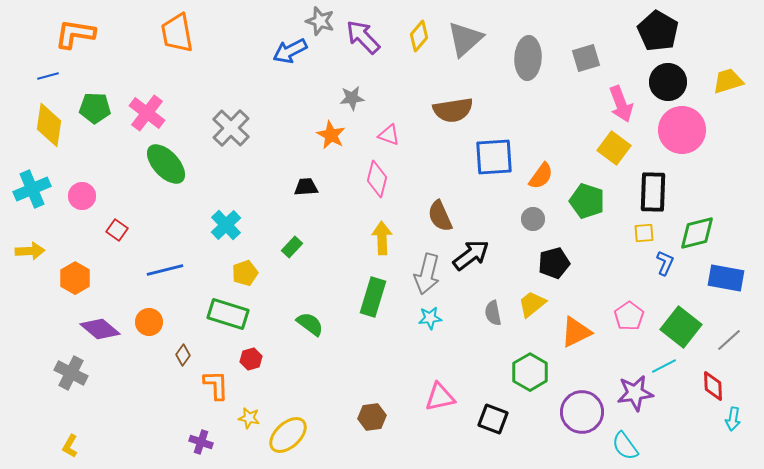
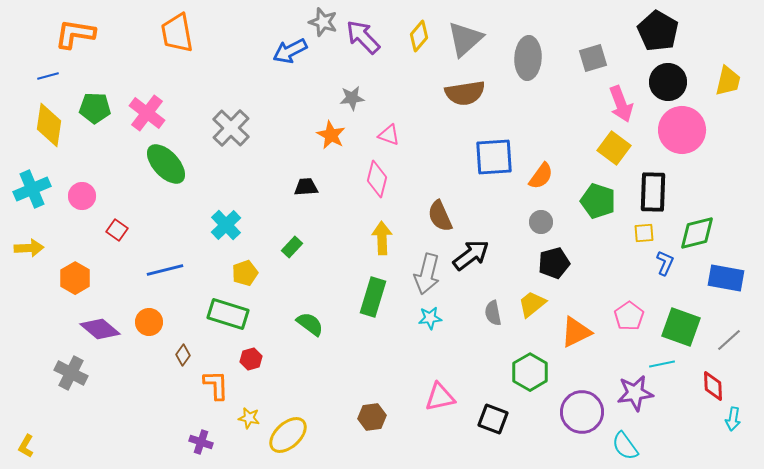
gray star at (320, 21): moved 3 px right, 1 px down
gray square at (586, 58): moved 7 px right
yellow trapezoid at (728, 81): rotated 120 degrees clockwise
brown semicircle at (453, 110): moved 12 px right, 17 px up
green pentagon at (587, 201): moved 11 px right
gray circle at (533, 219): moved 8 px right, 3 px down
yellow arrow at (30, 251): moved 1 px left, 3 px up
green square at (681, 327): rotated 18 degrees counterclockwise
cyan line at (664, 366): moved 2 px left, 2 px up; rotated 15 degrees clockwise
yellow L-shape at (70, 446): moved 44 px left
